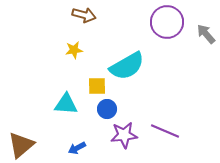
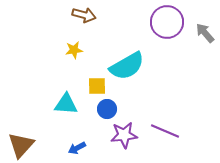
gray arrow: moved 1 px left, 1 px up
brown triangle: rotated 8 degrees counterclockwise
